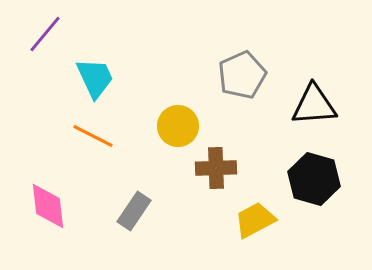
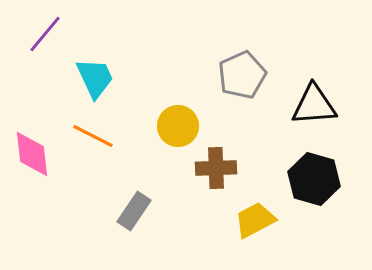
pink diamond: moved 16 px left, 52 px up
